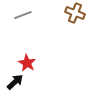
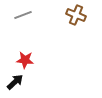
brown cross: moved 1 px right, 2 px down
red star: moved 2 px left, 3 px up; rotated 24 degrees counterclockwise
